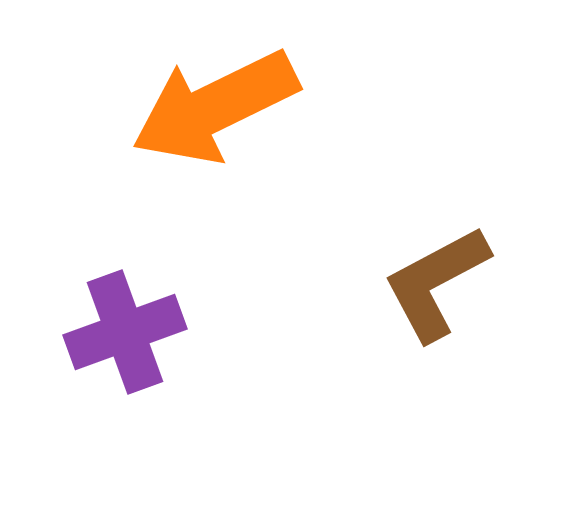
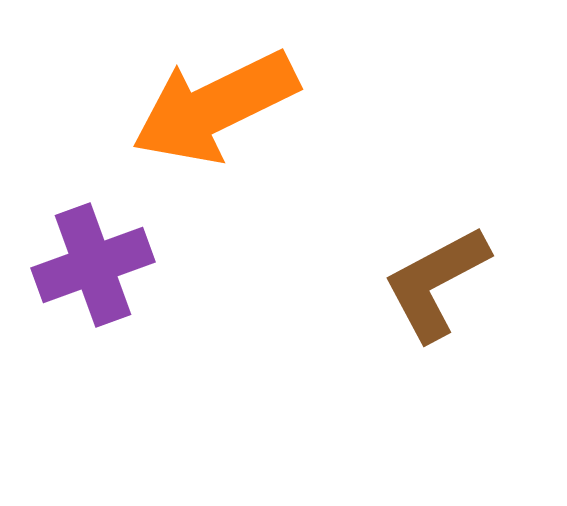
purple cross: moved 32 px left, 67 px up
